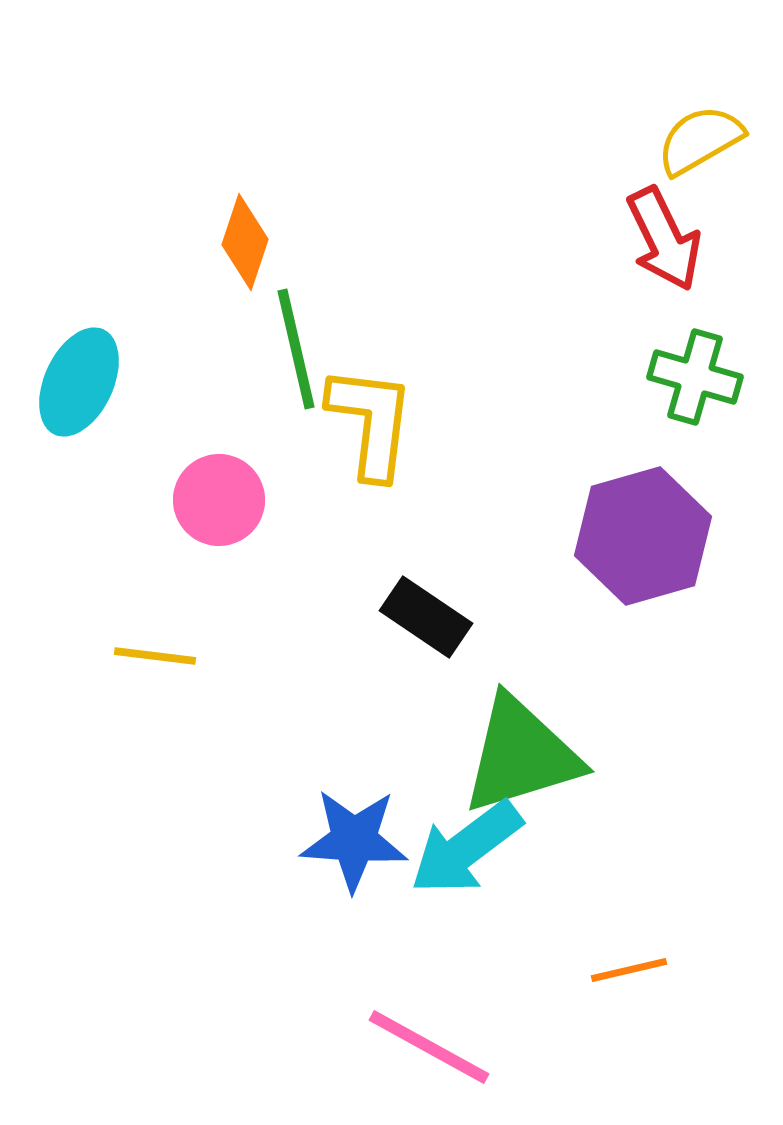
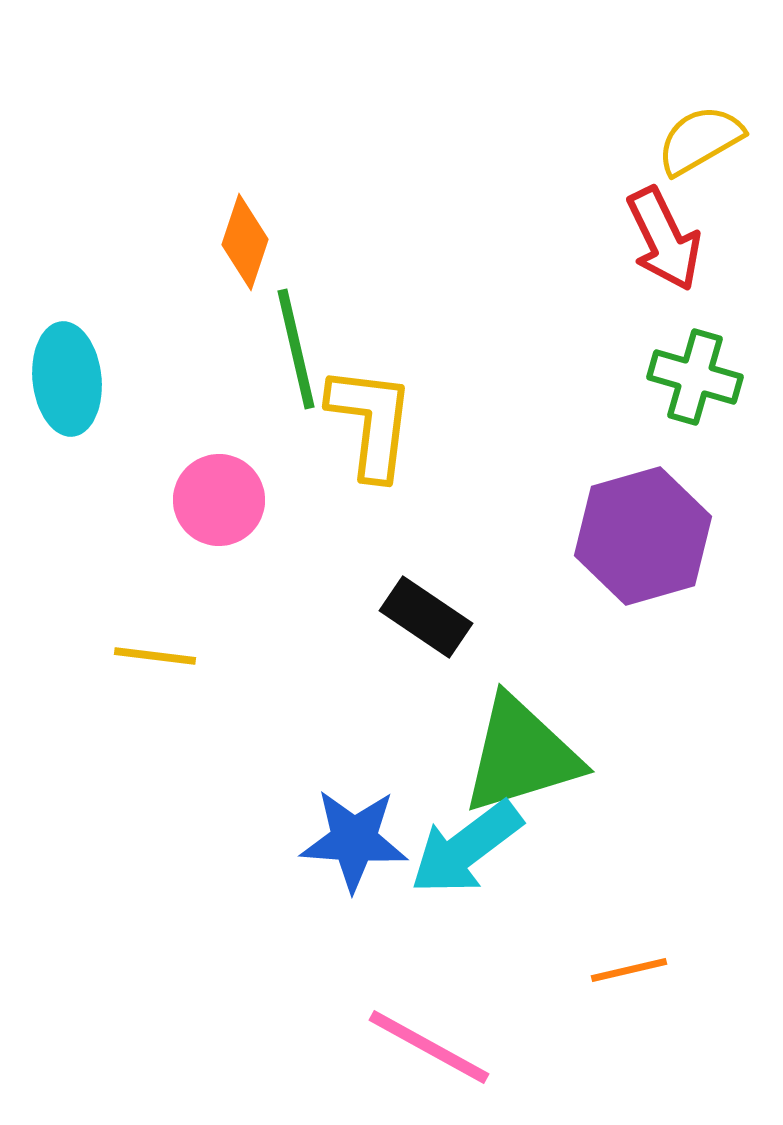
cyan ellipse: moved 12 px left, 3 px up; rotated 31 degrees counterclockwise
